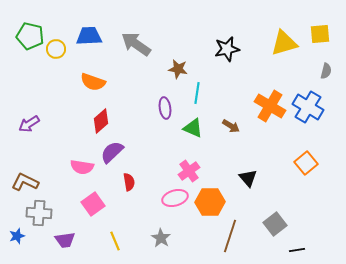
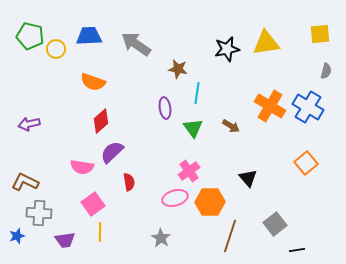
yellow triangle: moved 18 px left; rotated 8 degrees clockwise
purple arrow: rotated 20 degrees clockwise
green triangle: rotated 30 degrees clockwise
yellow line: moved 15 px left, 9 px up; rotated 24 degrees clockwise
